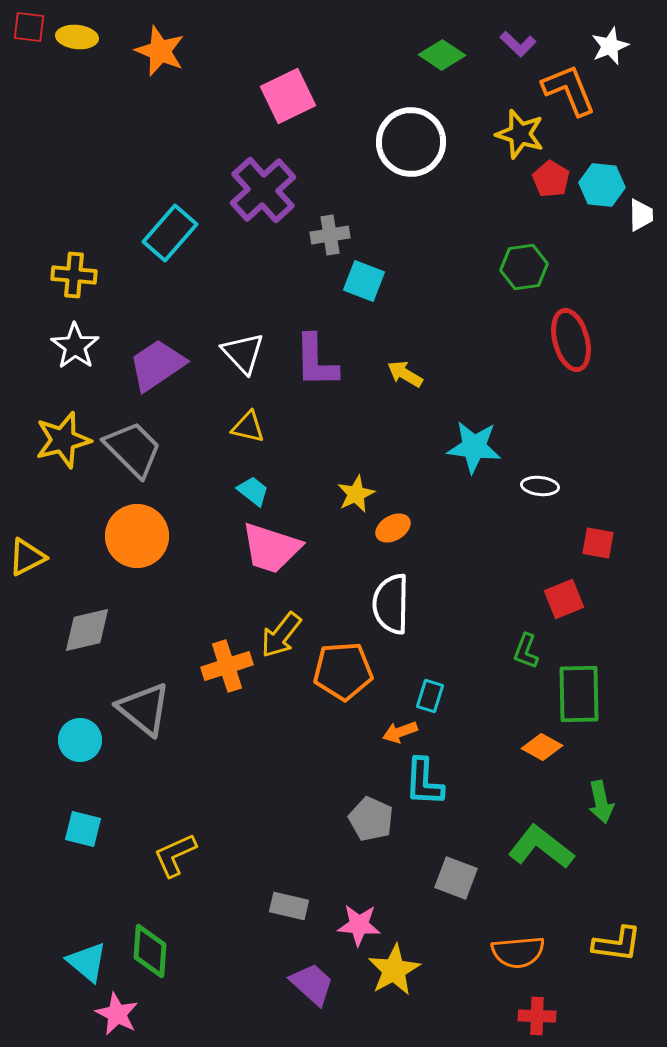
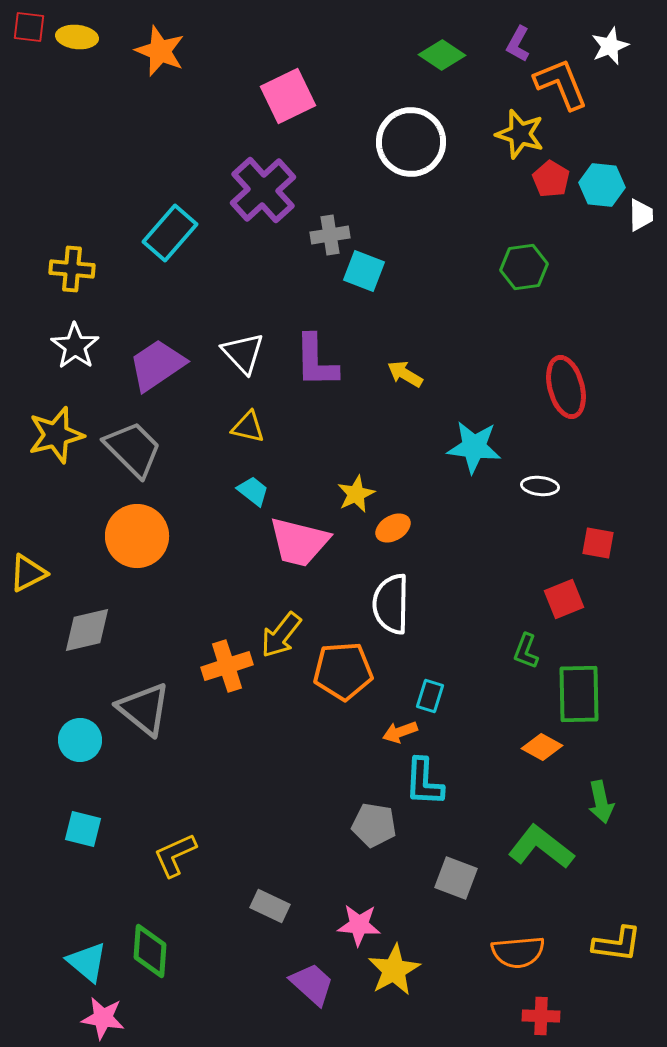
purple L-shape at (518, 44): rotated 75 degrees clockwise
orange L-shape at (569, 90): moved 8 px left, 6 px up
yellow cross at (74, 275): moved 2 px left, 6 px up
cyan square at (364, 281): moved 10 px up
red ellipse at (571, 340): moved 5 px left, 47 px down
yellow star at (63, 440): moved 7 px left, 5 px up
pink trapezoid at (271, 548): moved 28 px right, 6 px up; rotated 4 degrees counterclockwise
yellow triangle at (27, 557): moved 1 px right, 16 px down
gray pentagon at (371, 819): moved 3 px right, 6 px down; rotated 15 degrees counterclockwise
gray rectangle at (289, 906): moved 19 px left; rotated 12 degrees clockwise
pink star at (117, 1014): moved 14 px left, 4 px down; rotated 18 degrees counterclockwise
red cross at (537, 1016): moved 4 px right
